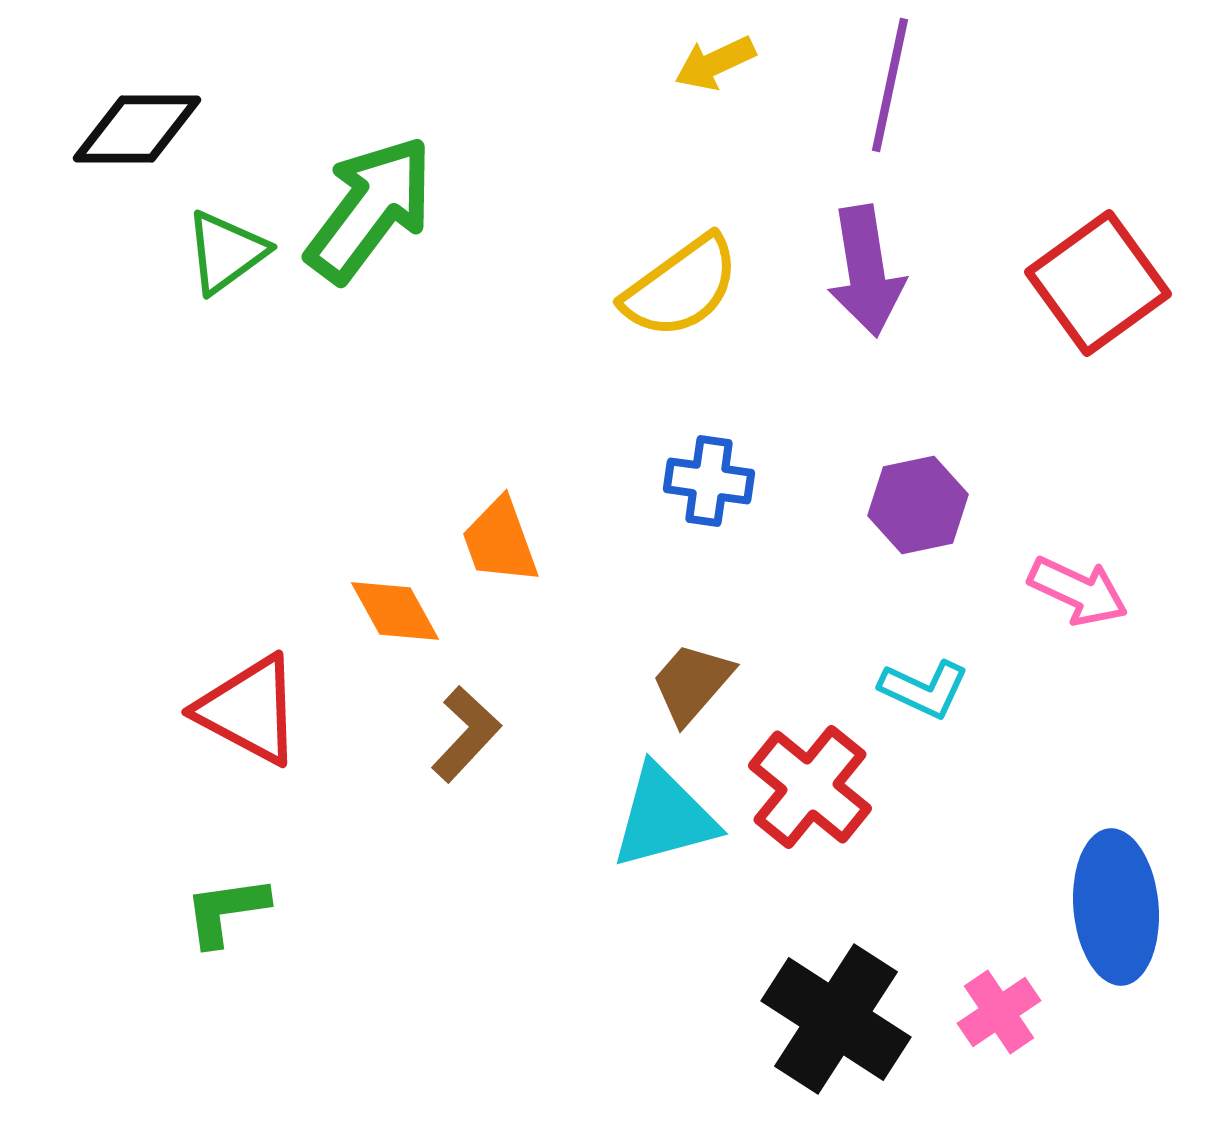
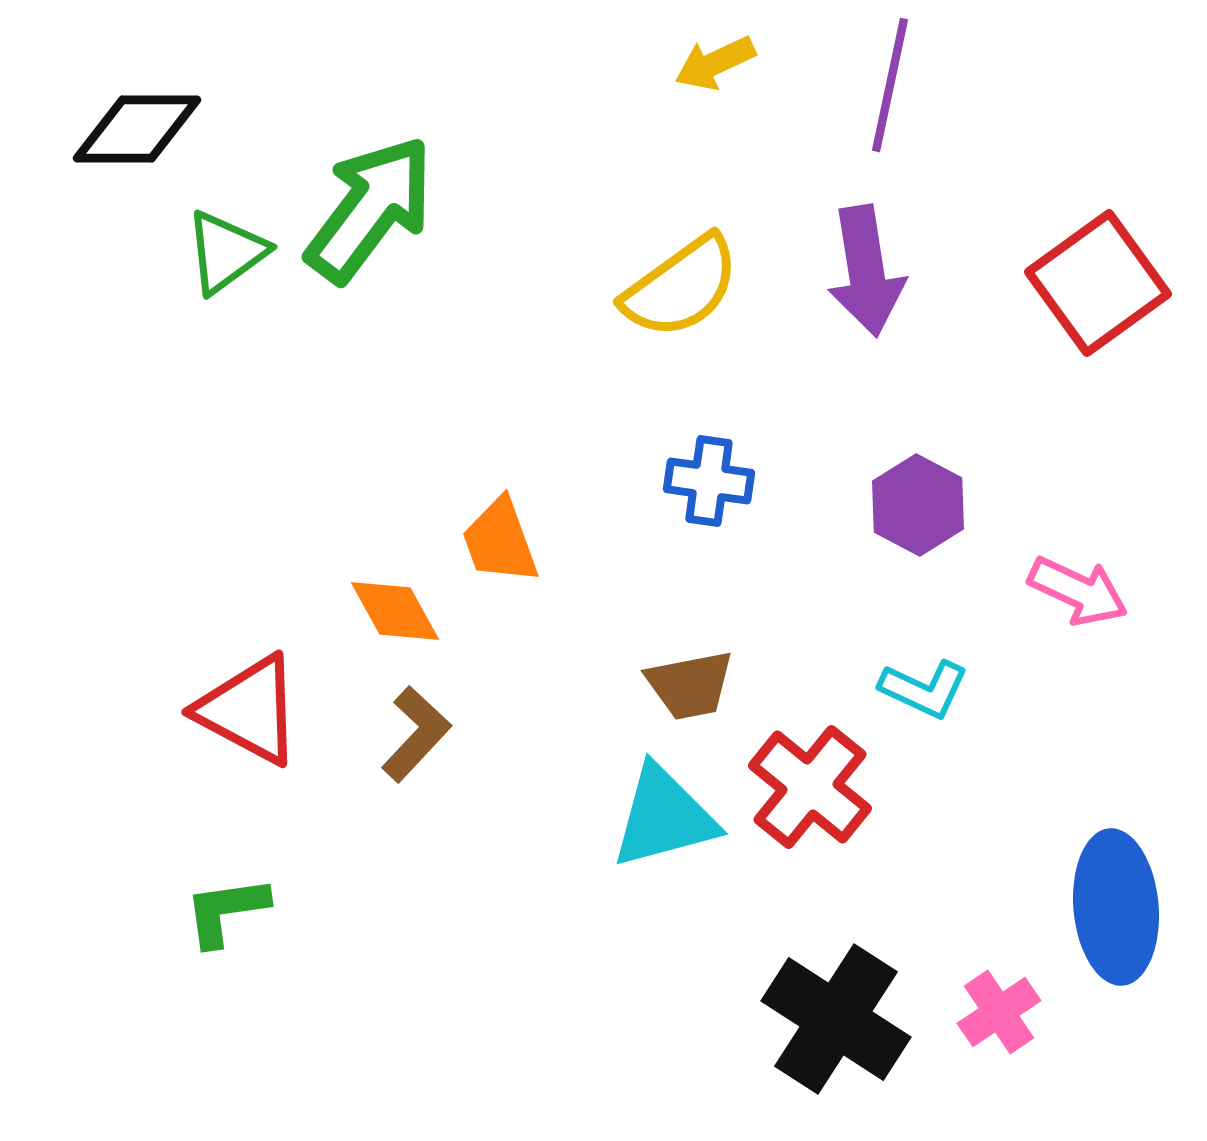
purple hexagon: rotated 20 degrees counterclockwise
brown trapezoid: moved 2 px left, 2 px down; rotated 142 degrees counterclockwise
brown L-shape: moved 50 px left
